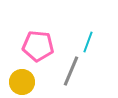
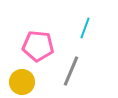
cyan line: moved 3 px left, 14 px up
